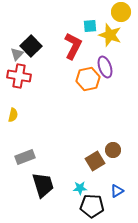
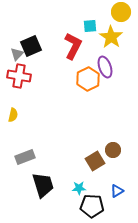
yellow star: moved 1 px right, 2 px down; rotated 15 degrees clockwise
black square: rotated 20 degrees clockwise
orange hexagon: rotated 15 degrees counterclockwise
cyan star: moved 1 px left
